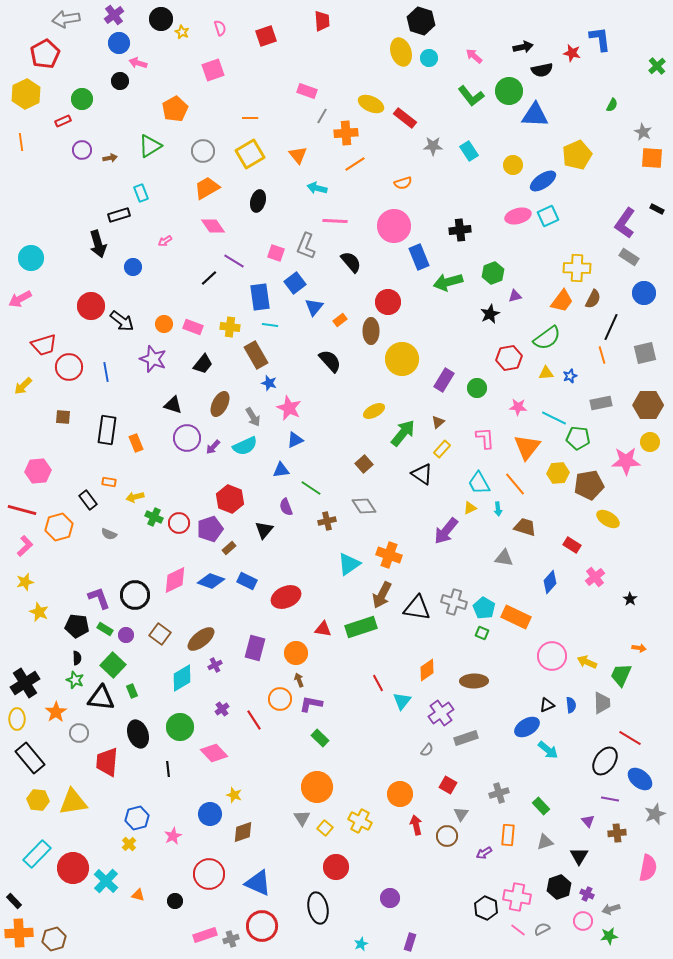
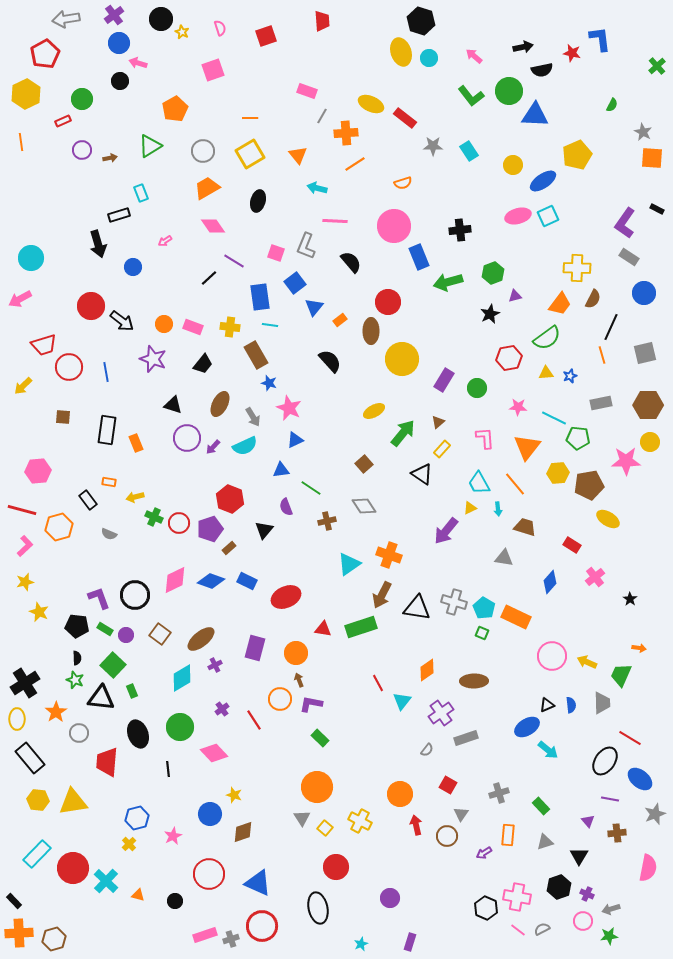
orange trapezoid at (562, 301): moved 2 px left, 3 px down
